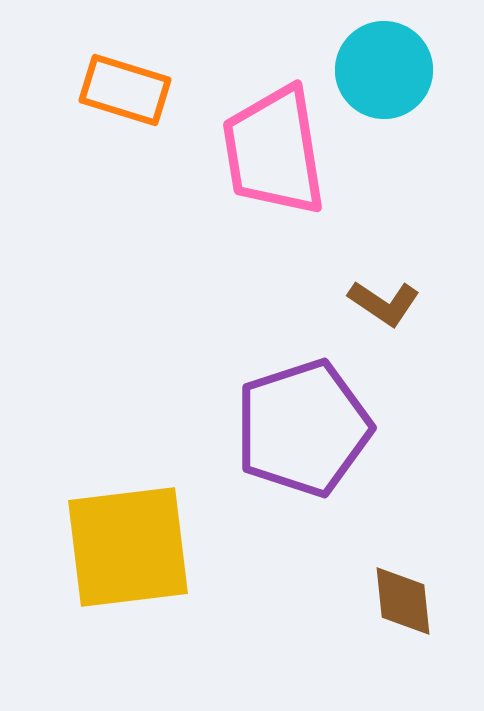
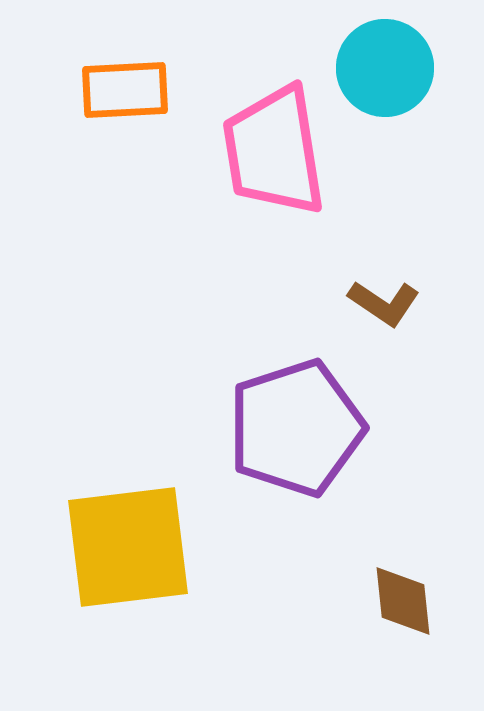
cyan circle: moved 1 px right, 2 px up
orange rectangle: rotated 20 degrees counterclockwise
purple pentagon: moved 7 px left
